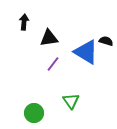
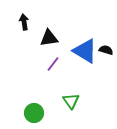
black arrow: rotated 14 degrees counterclockwise
black semicircle: moved 9 px down
blue triangle: moved 1 px left, 1 px up
